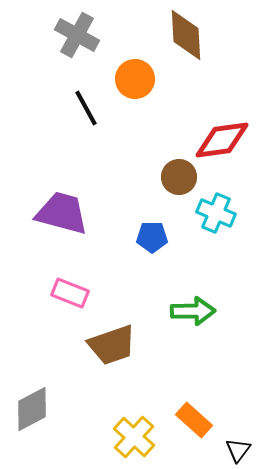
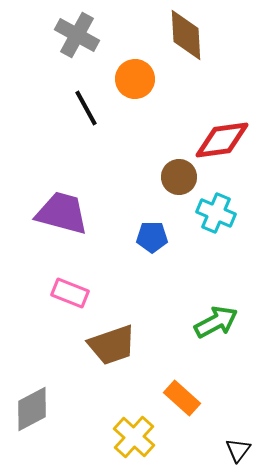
green arrow: moved 23 px right, 11 px down; rotated 27 degrees counterclockwise
orange rectangle: moved 12 px left, 22 px up
